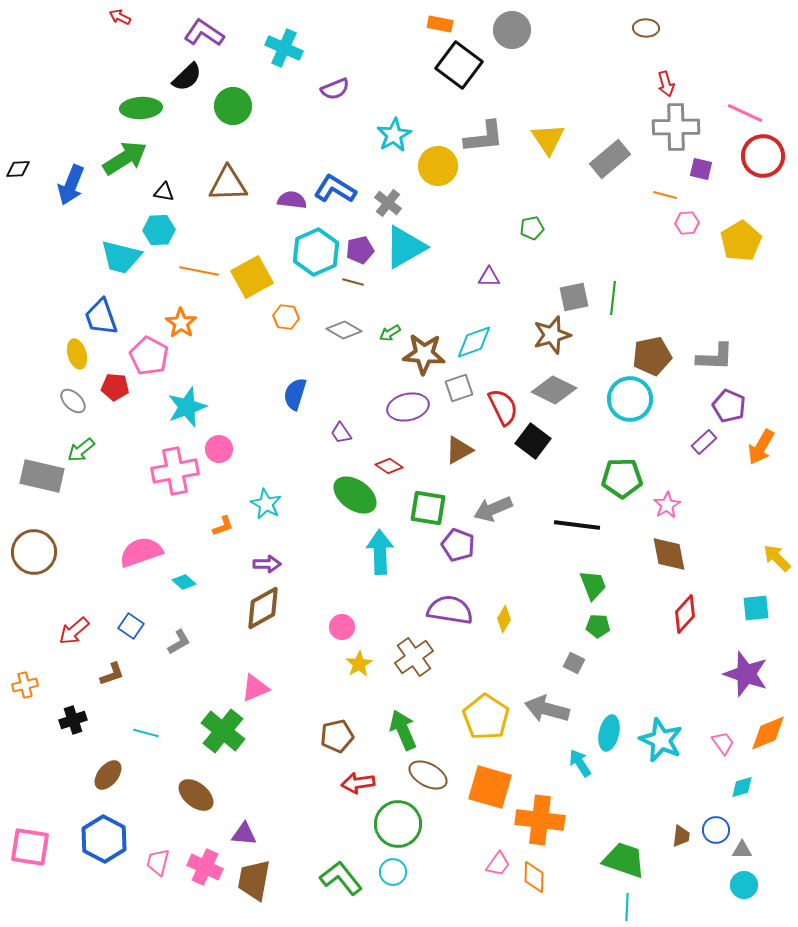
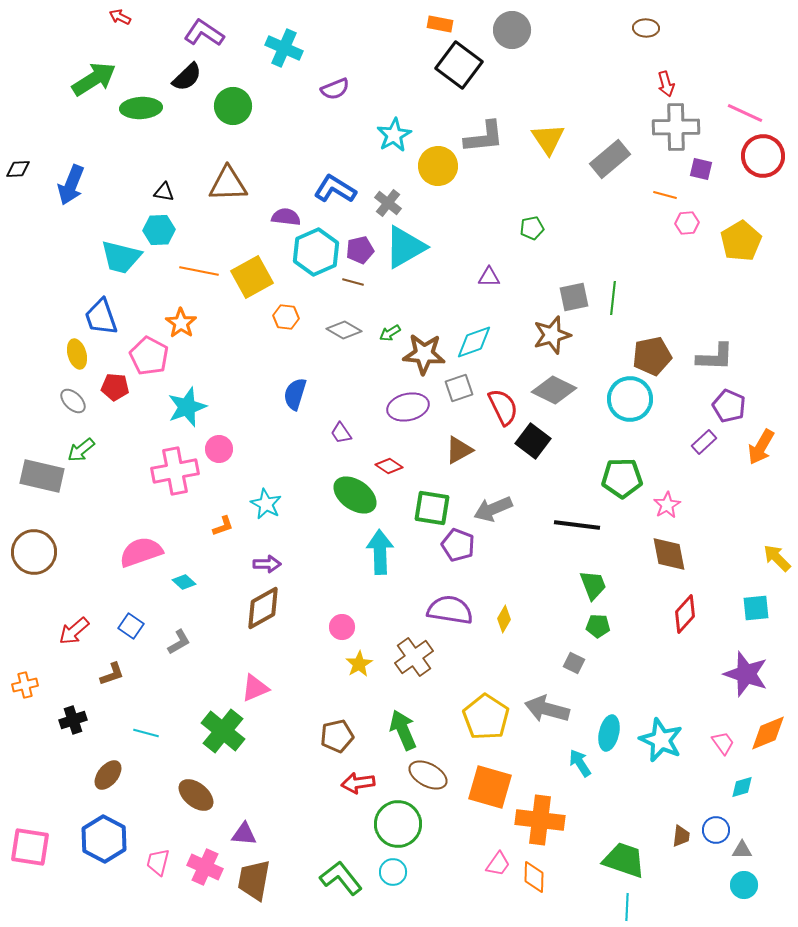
green arrow at (125, 158): moved 31 px left, 79 px up
purple semicircle at (292, 200): moved 6 px left, 17 px down
green square at (428, 508): moved 4 px right
